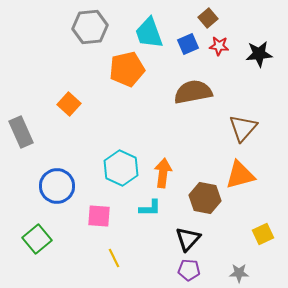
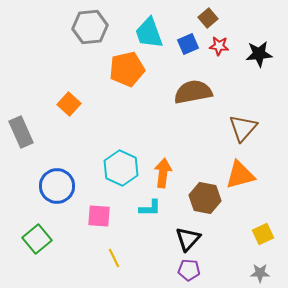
gray star: moved 21 px right
